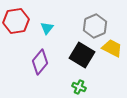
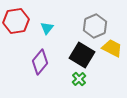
green cross: moved 8 px up; rotated 24 degrees clockwise
